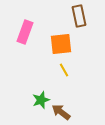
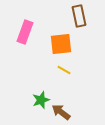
yellow line: rotated 32 degrees counterclockwise
